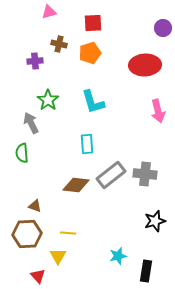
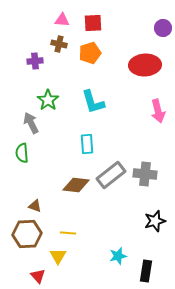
pink triangle: moved 13 px right, 8 px down; rotated 21 degrees clockwise
